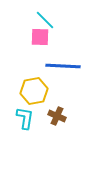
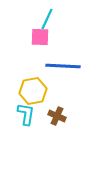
cyan line: moved 2 px right, 1 px up; rotated 70 degrees clockwise
yellow hexagon: moved 1 px left
cyan L-shape: moved 1 px right, 4 px up
